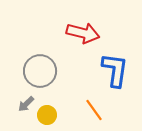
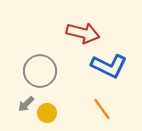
blue L-shape: moved 6 px left, 4 px up; rotated 108 degrees clockwise
orange line: moved 8 px right, 1 px up
yellow circle: moved 2 px up
